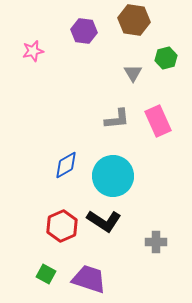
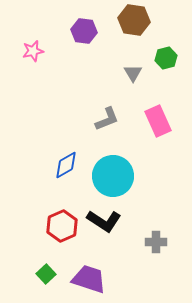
gray L-shape: moved 10 px left; rotated 16 degrees counterclockwise
green square: rotated 18 degrees clockwise
